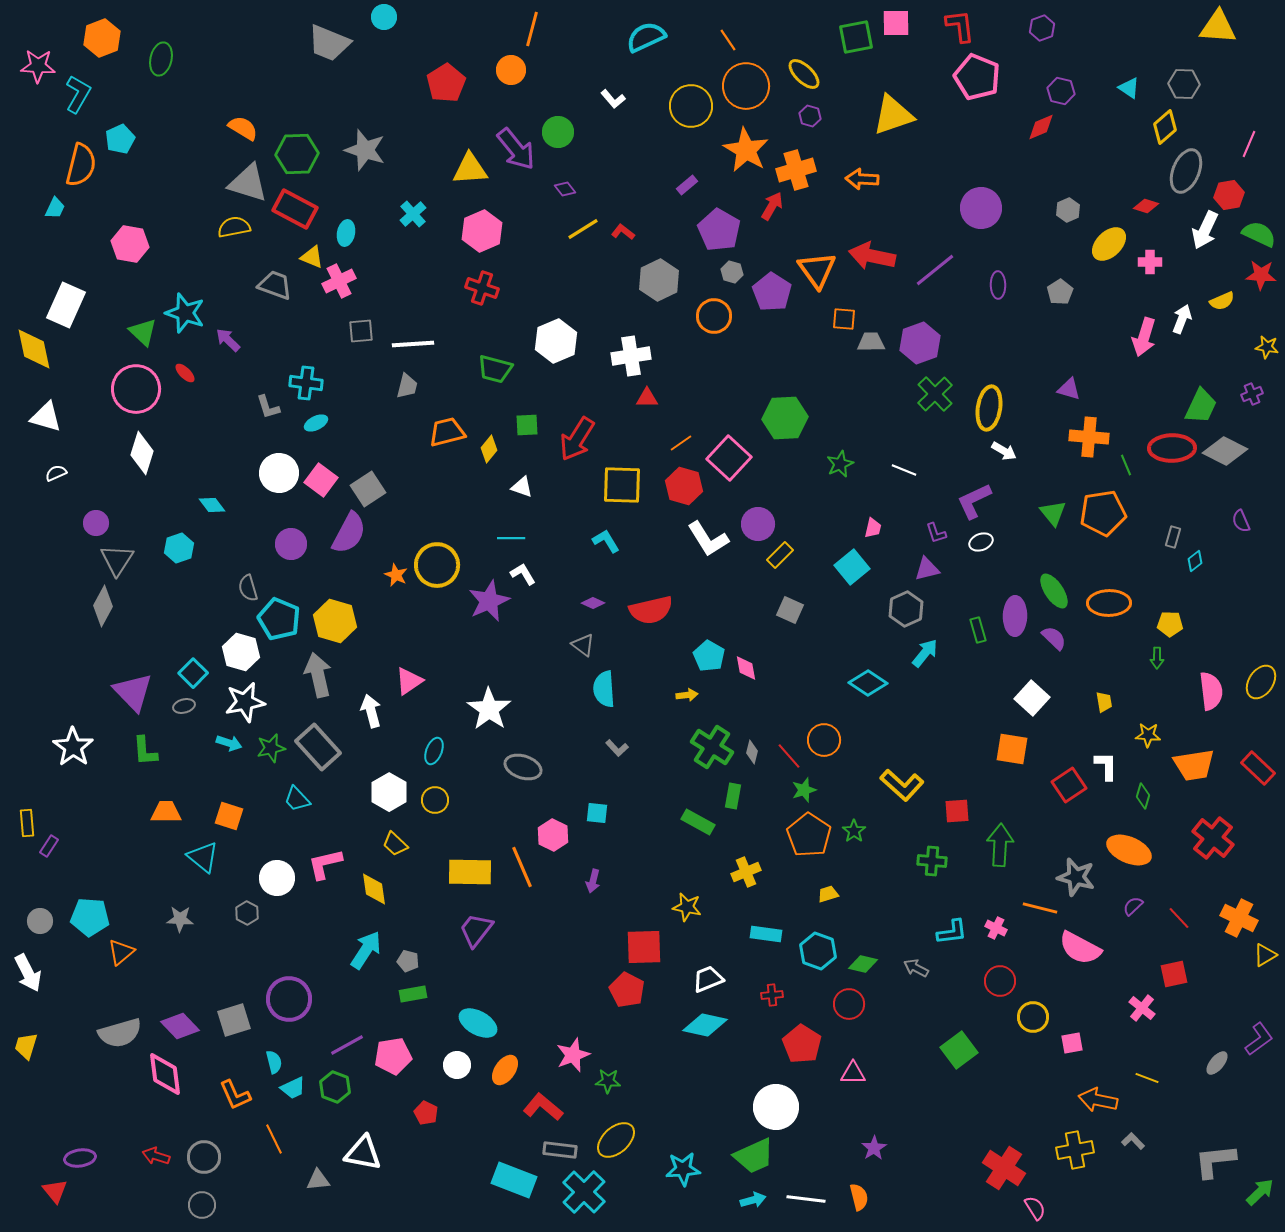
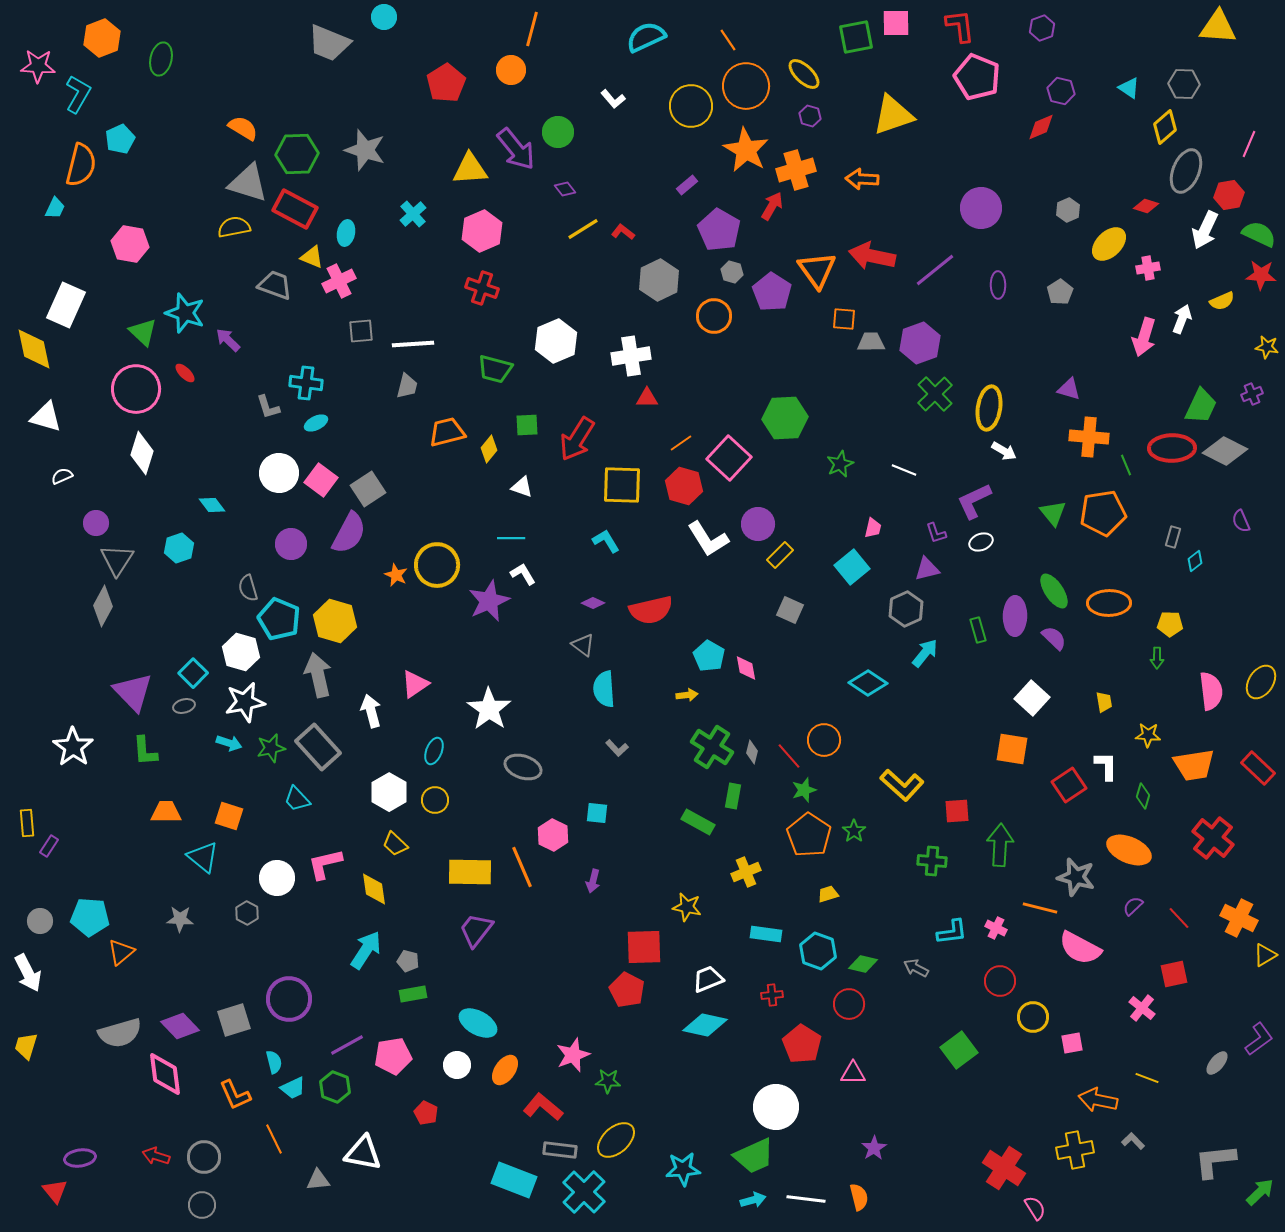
pink cross at (1150, 262): moved 2 px left, 6 px down; rotated 10 degrees counterclockwise
white semicircle at (56, 473): moved 6 px right, 3 px down
pink triangle at (409, 681): moved 6 px right, 3 px down
